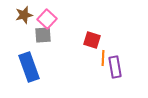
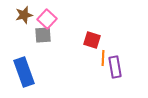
blue rectangle: moved 5 px left, 5 px down
